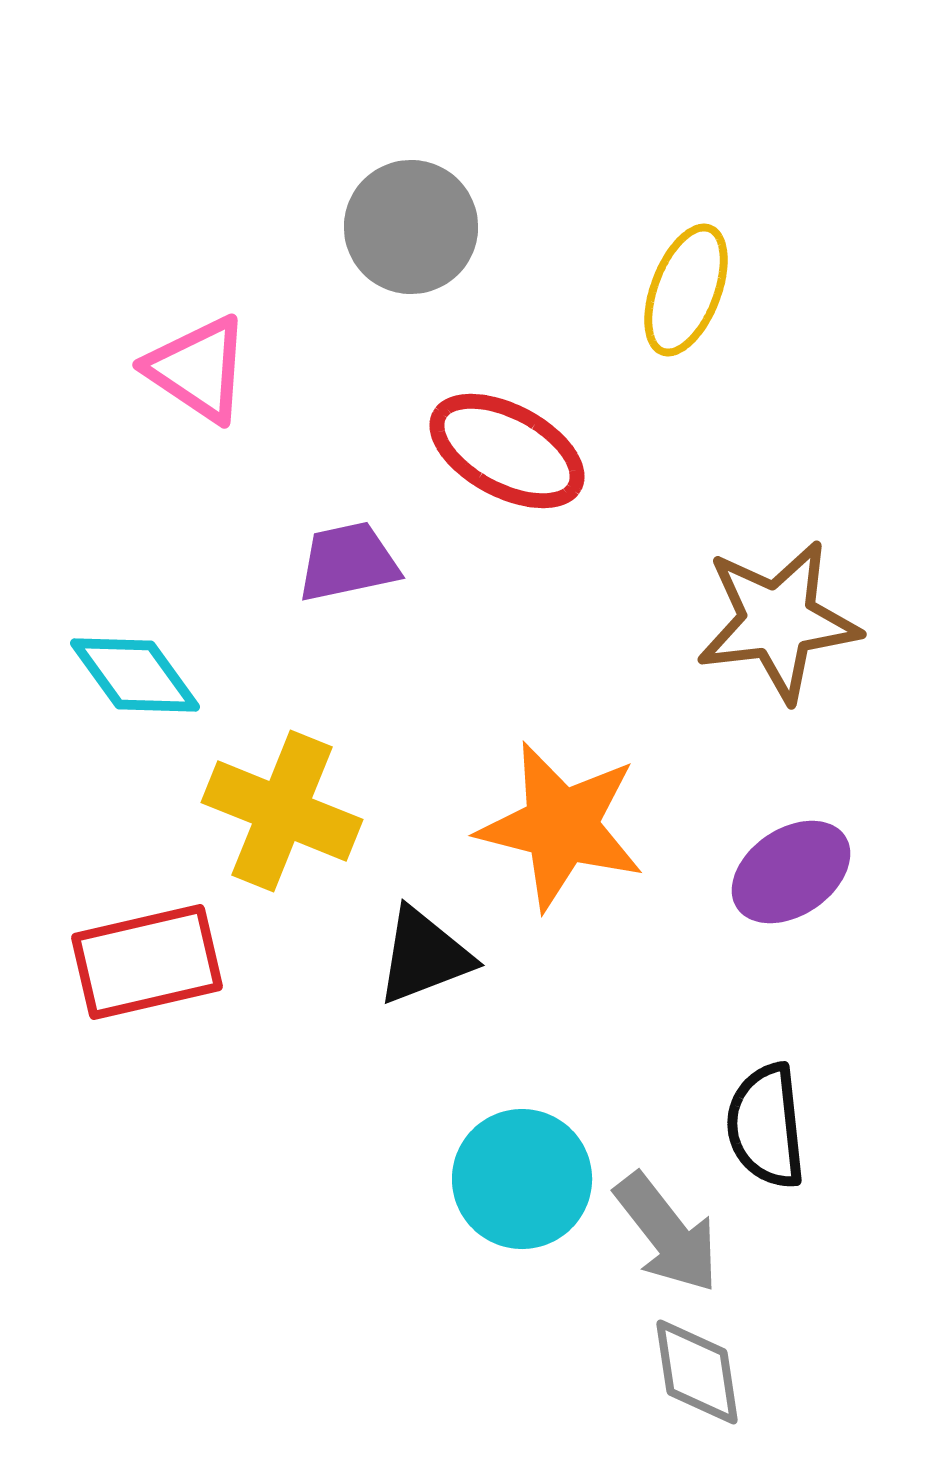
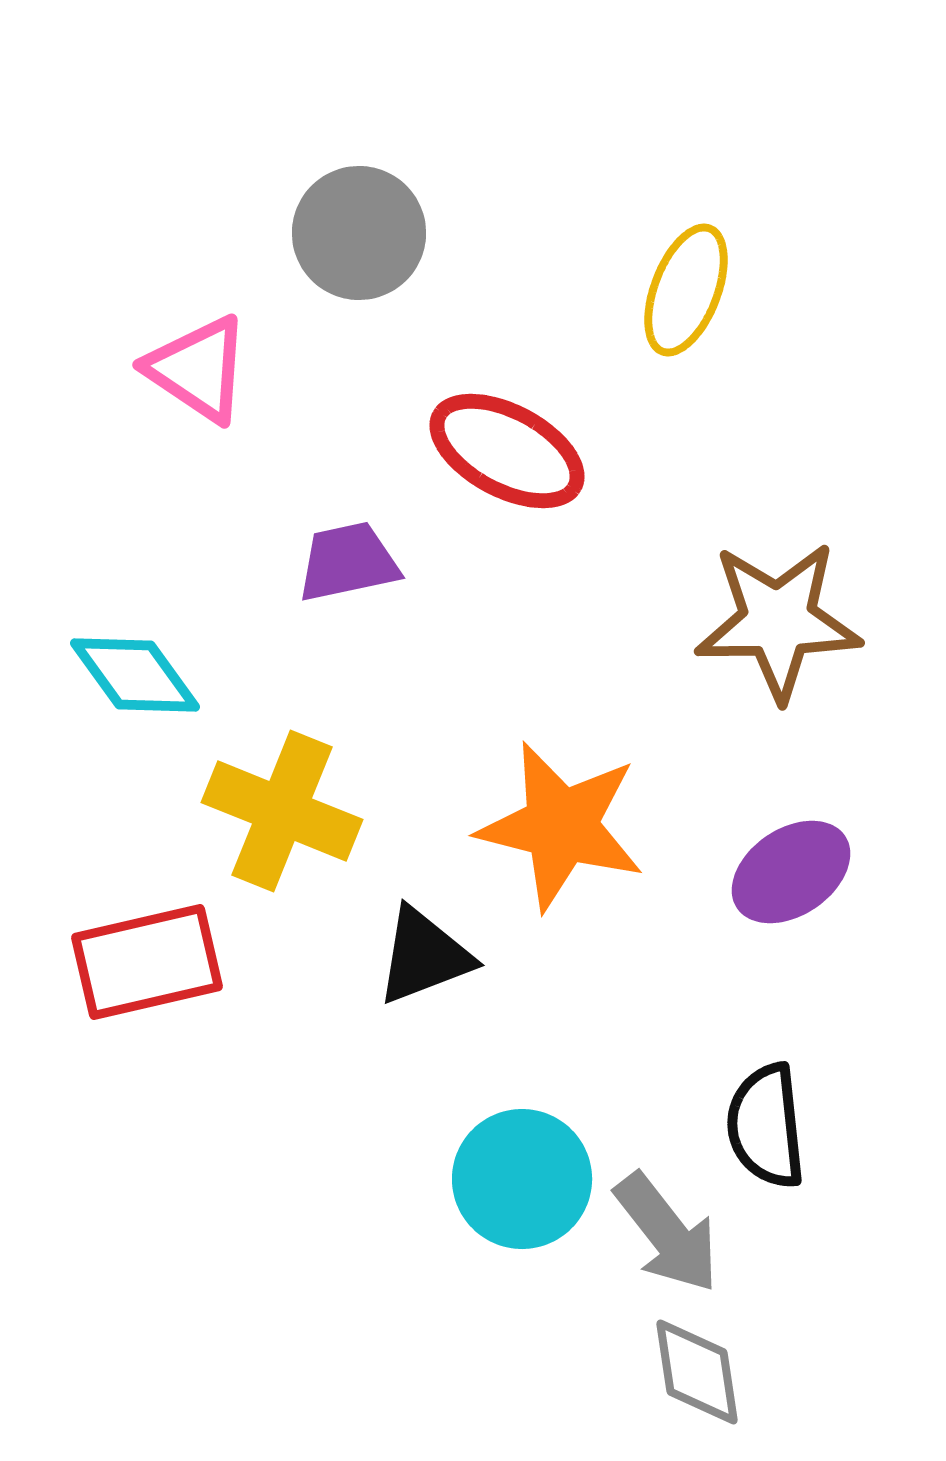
gray circle: moved 52 px left, 6 px down
brown star: rotated 6 degrees clockwise
